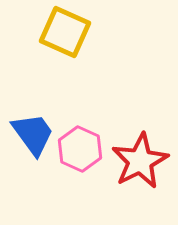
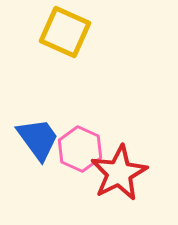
blue trapezoid: moved 5 px right, 5 px down
red star: moved 21 px left, 12 px down
